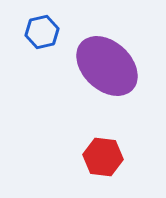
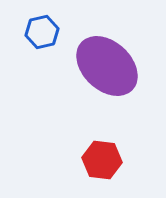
red hexagon: moved 1 px left, 3 px down
